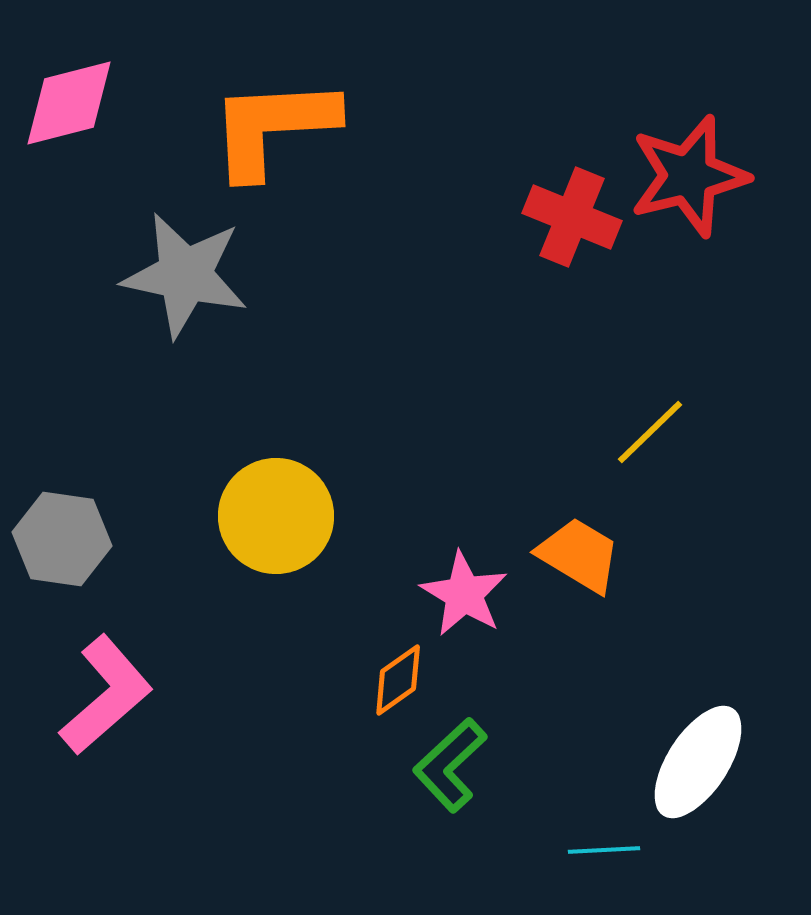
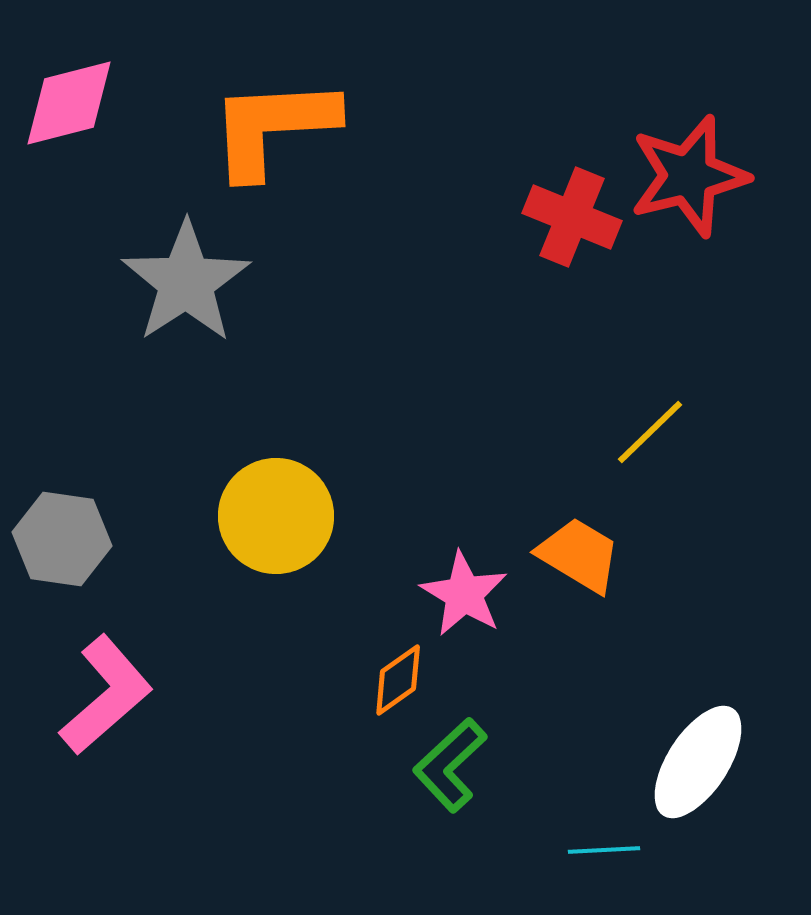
gray star: moved 1 px right, 7 px down; rotated 27 degrees clockwise
